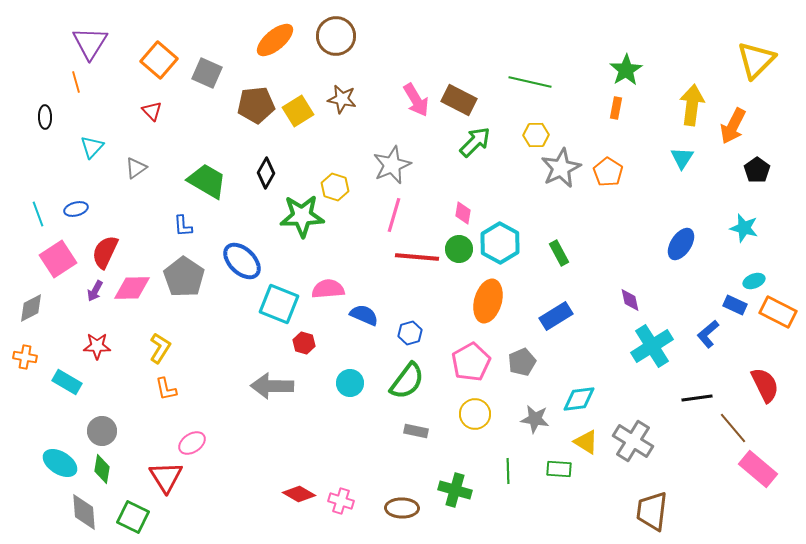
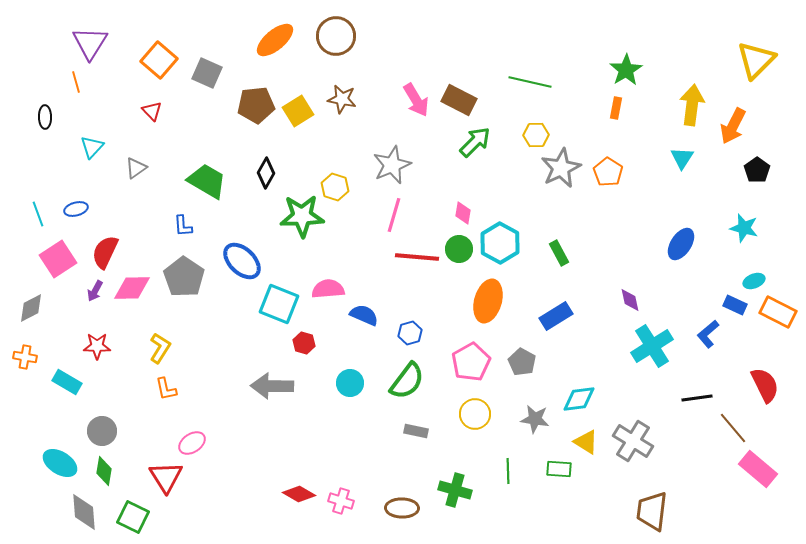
gray pentagon at (522, 362): rotated 20 degrees counterclockwise
green diamond at (102, 469): moved 2 px right, 2 px down
